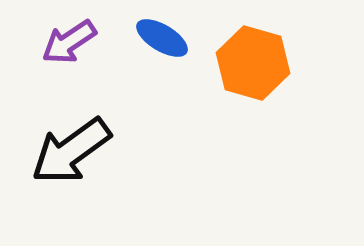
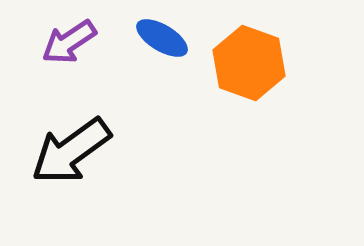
orange hexagon: moved 4 px left; rotated 4 degrees clockwise
